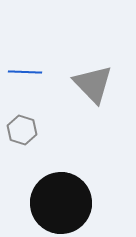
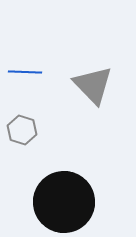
gray triangle: moved 1 px down
black circle: moved 3 px right, 1 px up
